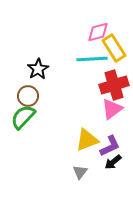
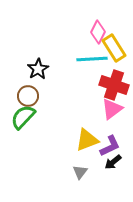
pink diamond: rotated 50 degrees counterclockwise
red cross: rotated 36 degrees clockwise
